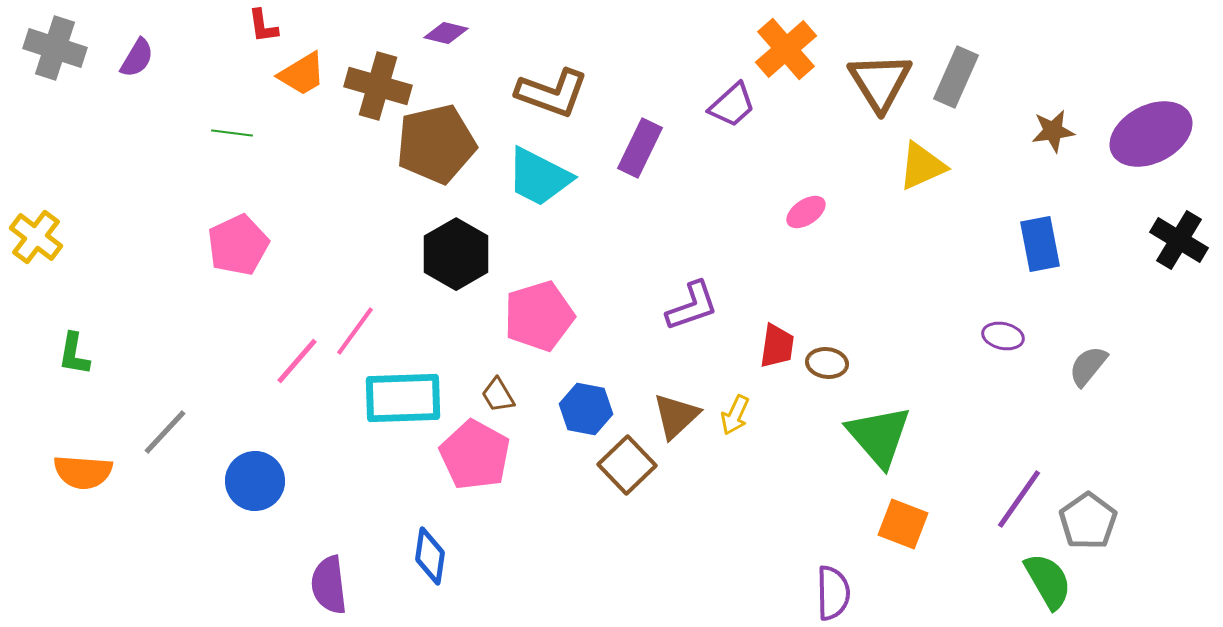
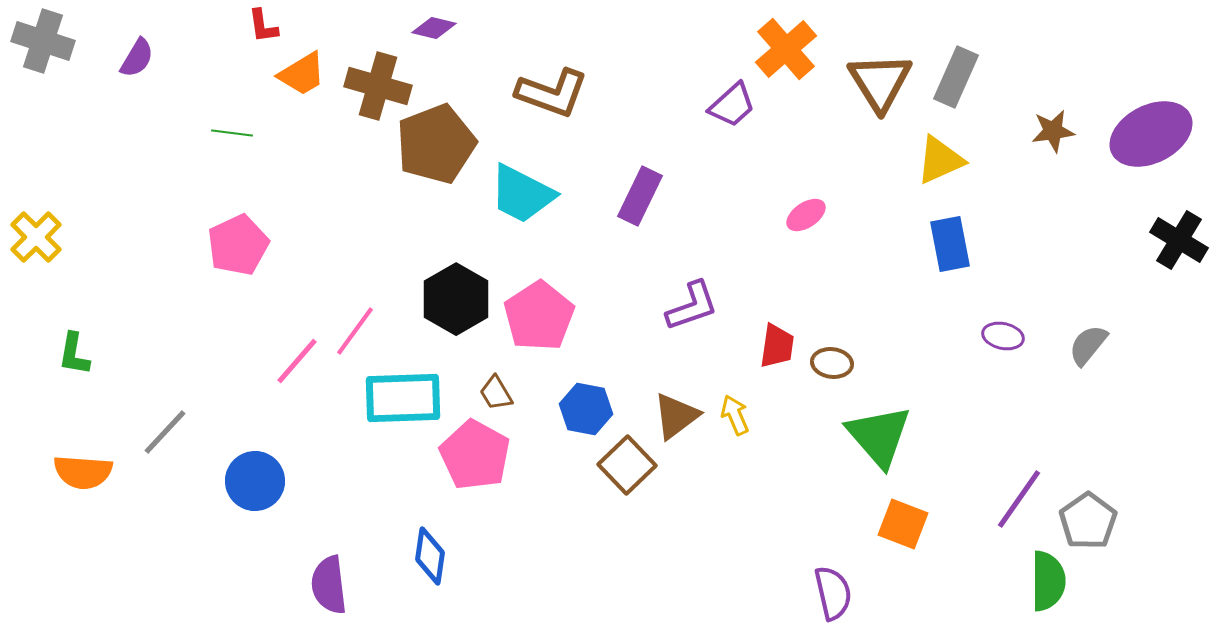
purple diamond at (446, 33): moved 12 px left, 5 px up
gray cross at (55, 48): moved 12 px left, 7 px up
brown pentagon at (436, 144): rotated 8 degrees counterclockwise
purple rectangle at (640, 148): moved 48 px down
yellow triangle at (922, 166): moved 18 px right, 6 px up
cyan trapezoid at (539, 177): moved 17 px left, 17 px down
pink ellipse at (806, 212): moved 3 px down
yellow cross at (36, 237): rotated 8 degrees clockwise
blue rectangle at (1040, 244): moved 90 px left
black hexagon at (456, 254): moved 45 px down
pink pentagon at (539, 316): rotated 16 degrees counterclockwise
brown ellipse at (827, 363): moved 5 px right
gray semicircle at (1088, 366): moved 21 px up
brown trapezoid at (498, 395): moved 2 px left, 2 px up
yellow arrow at (735, 415): rotated 132 degrees clockwise
brown triangle at (676, 416): rotated 6 degrees clockwise
green semicircle at (1048, 581): rotated 30 degrees clockwise
purple semicircle at (833, 593): rotated 12 degrees counterclockwise
